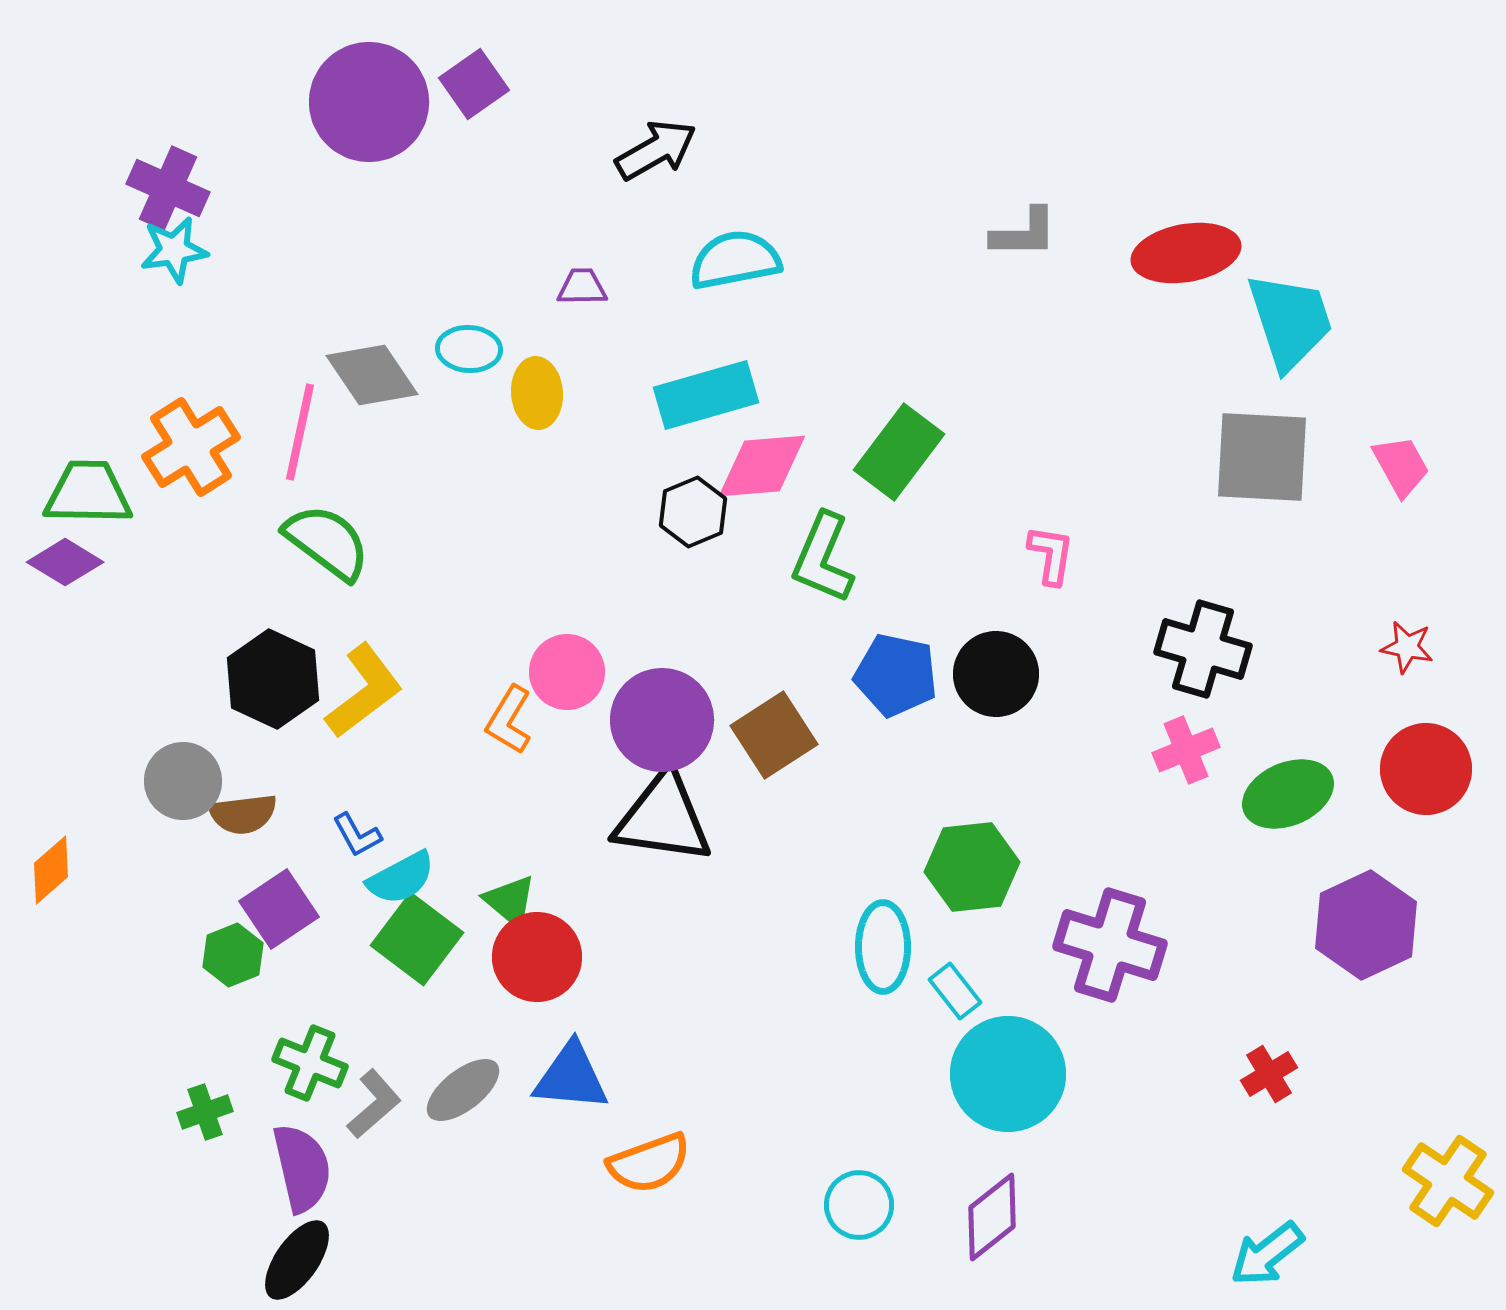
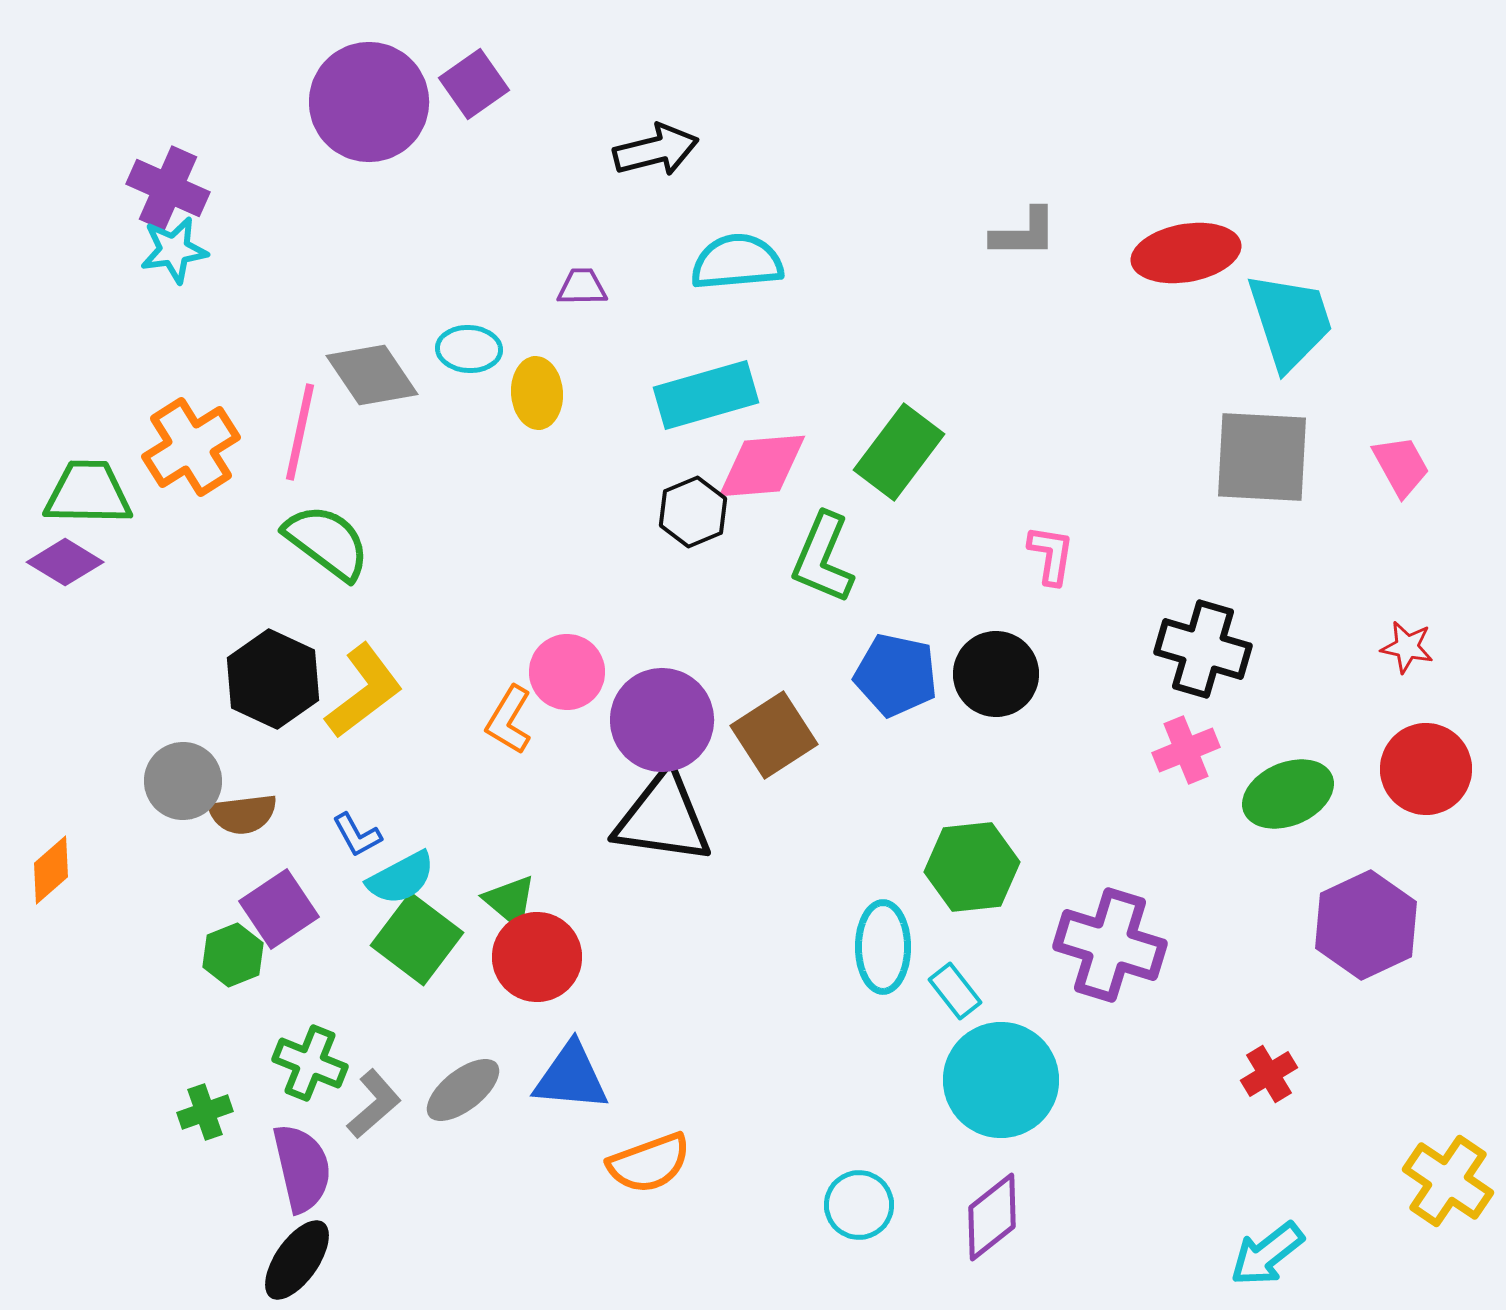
black arrow at (656, 150): rotated 16 degrees clockwise
cyan semicircle at (735, 260): moved 2 px right, 2 px down; rotated 6 degrees clockwise
cyan circle at (1008, 1074): moved 7 px left, 6 px down
